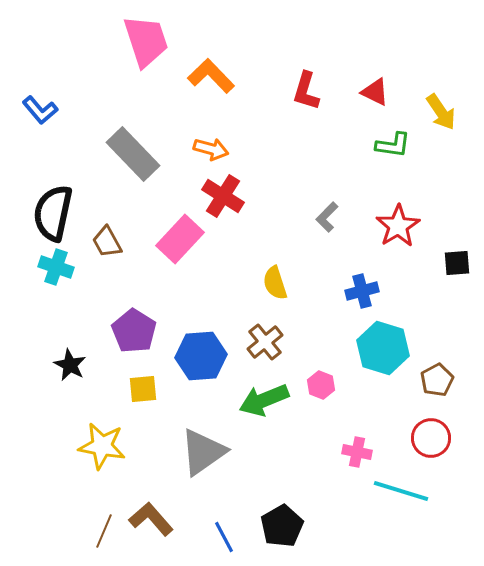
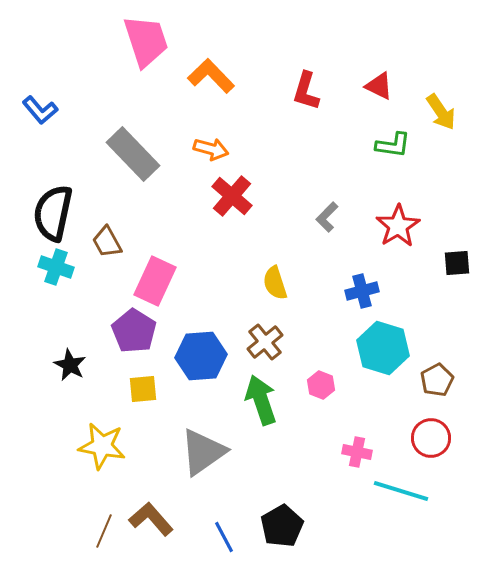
red triangle: moved 4 px right, 6 px up
red cross: moved 9 px right; rotated 9 degrees clockwise
pink rectangle: moved 25 px left, 42 px down; rotated 18 degrees counterclockwise
green arrow: moved 3 px left; rotated 93 degrees clockwise
